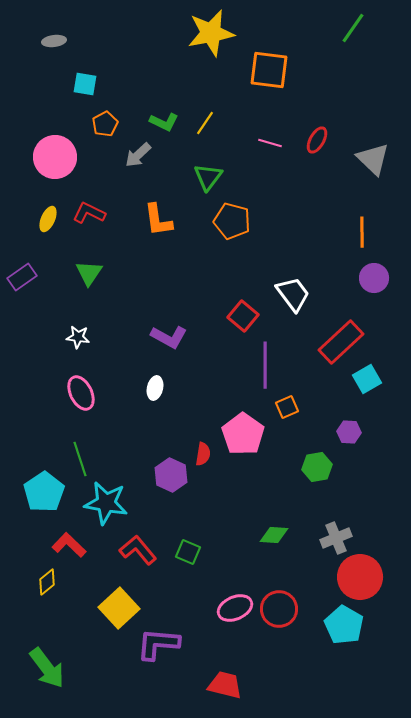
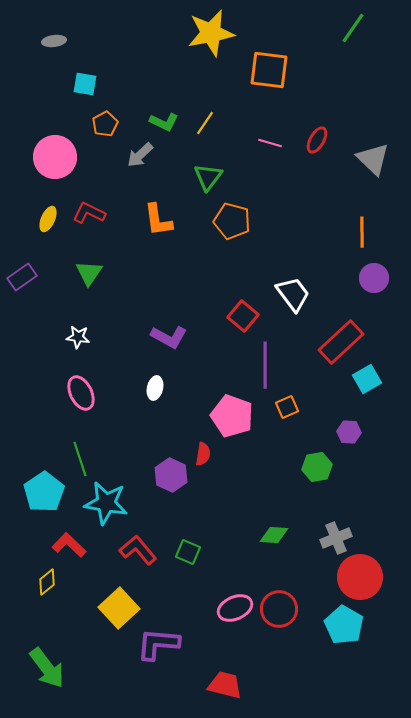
gray arrow at (138, 155): moved 2 px right
pink pentagon at (243, 434): moved 11 px left, 18 px up; rotated 15 degrees counterclockwise
